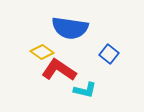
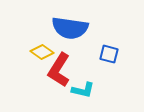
blue square: rotated 24 degrees counterclockwise
red L-shape: rotated 92 degrees counterclockwise
cyan L-shape: moved 2 px left
